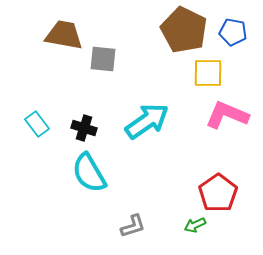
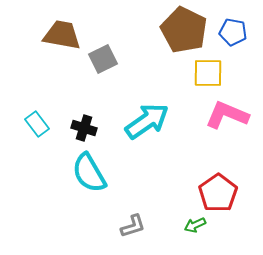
brown trapezoid: moved 2 px left
gray square: rotated 32 degrees counterclockwise
